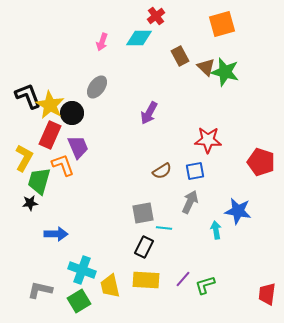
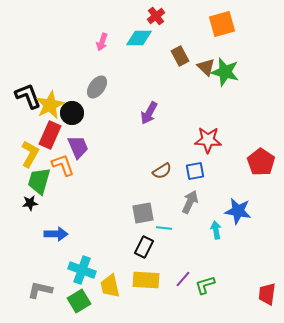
yellow star: rotated 16 degrees clockwise
yellow L-shape: moved 6 px right, 4 px up
red pentagon: rotated 16 degrees clockwise
